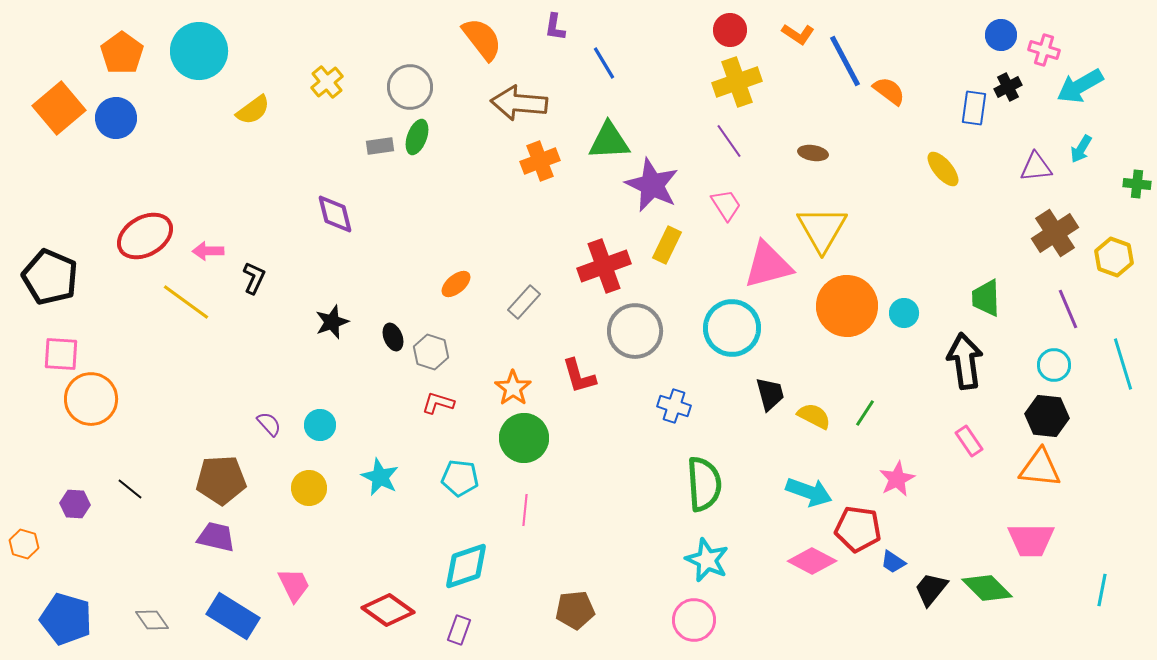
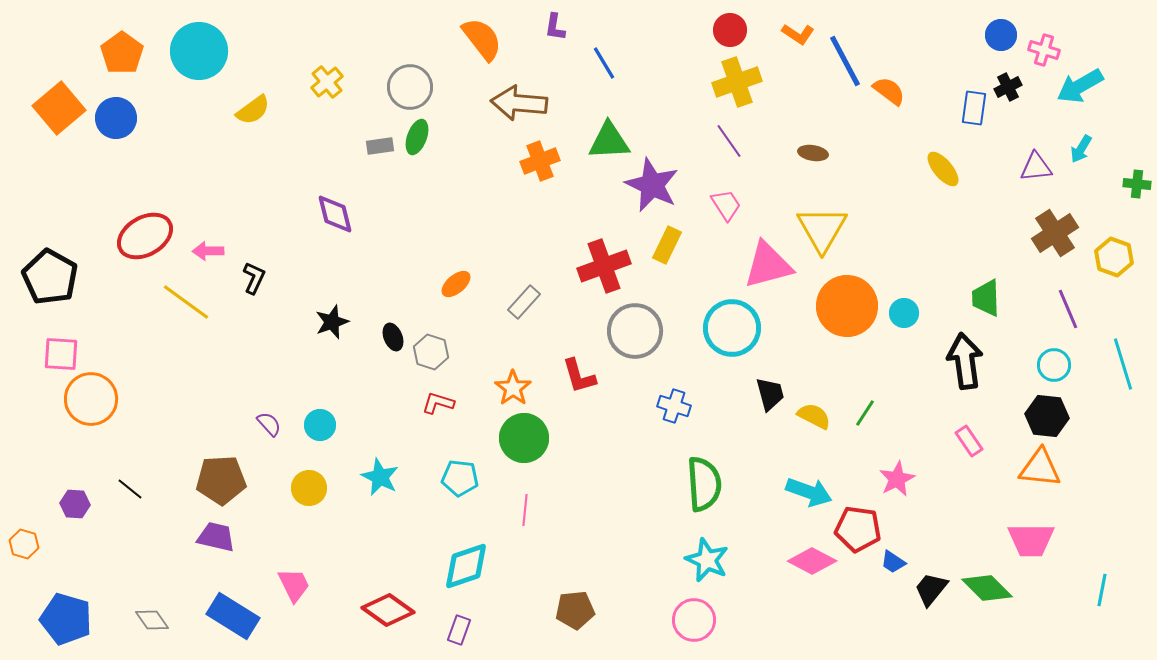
black pentagon at (50, 277): rotated 6 degrees clockwise
